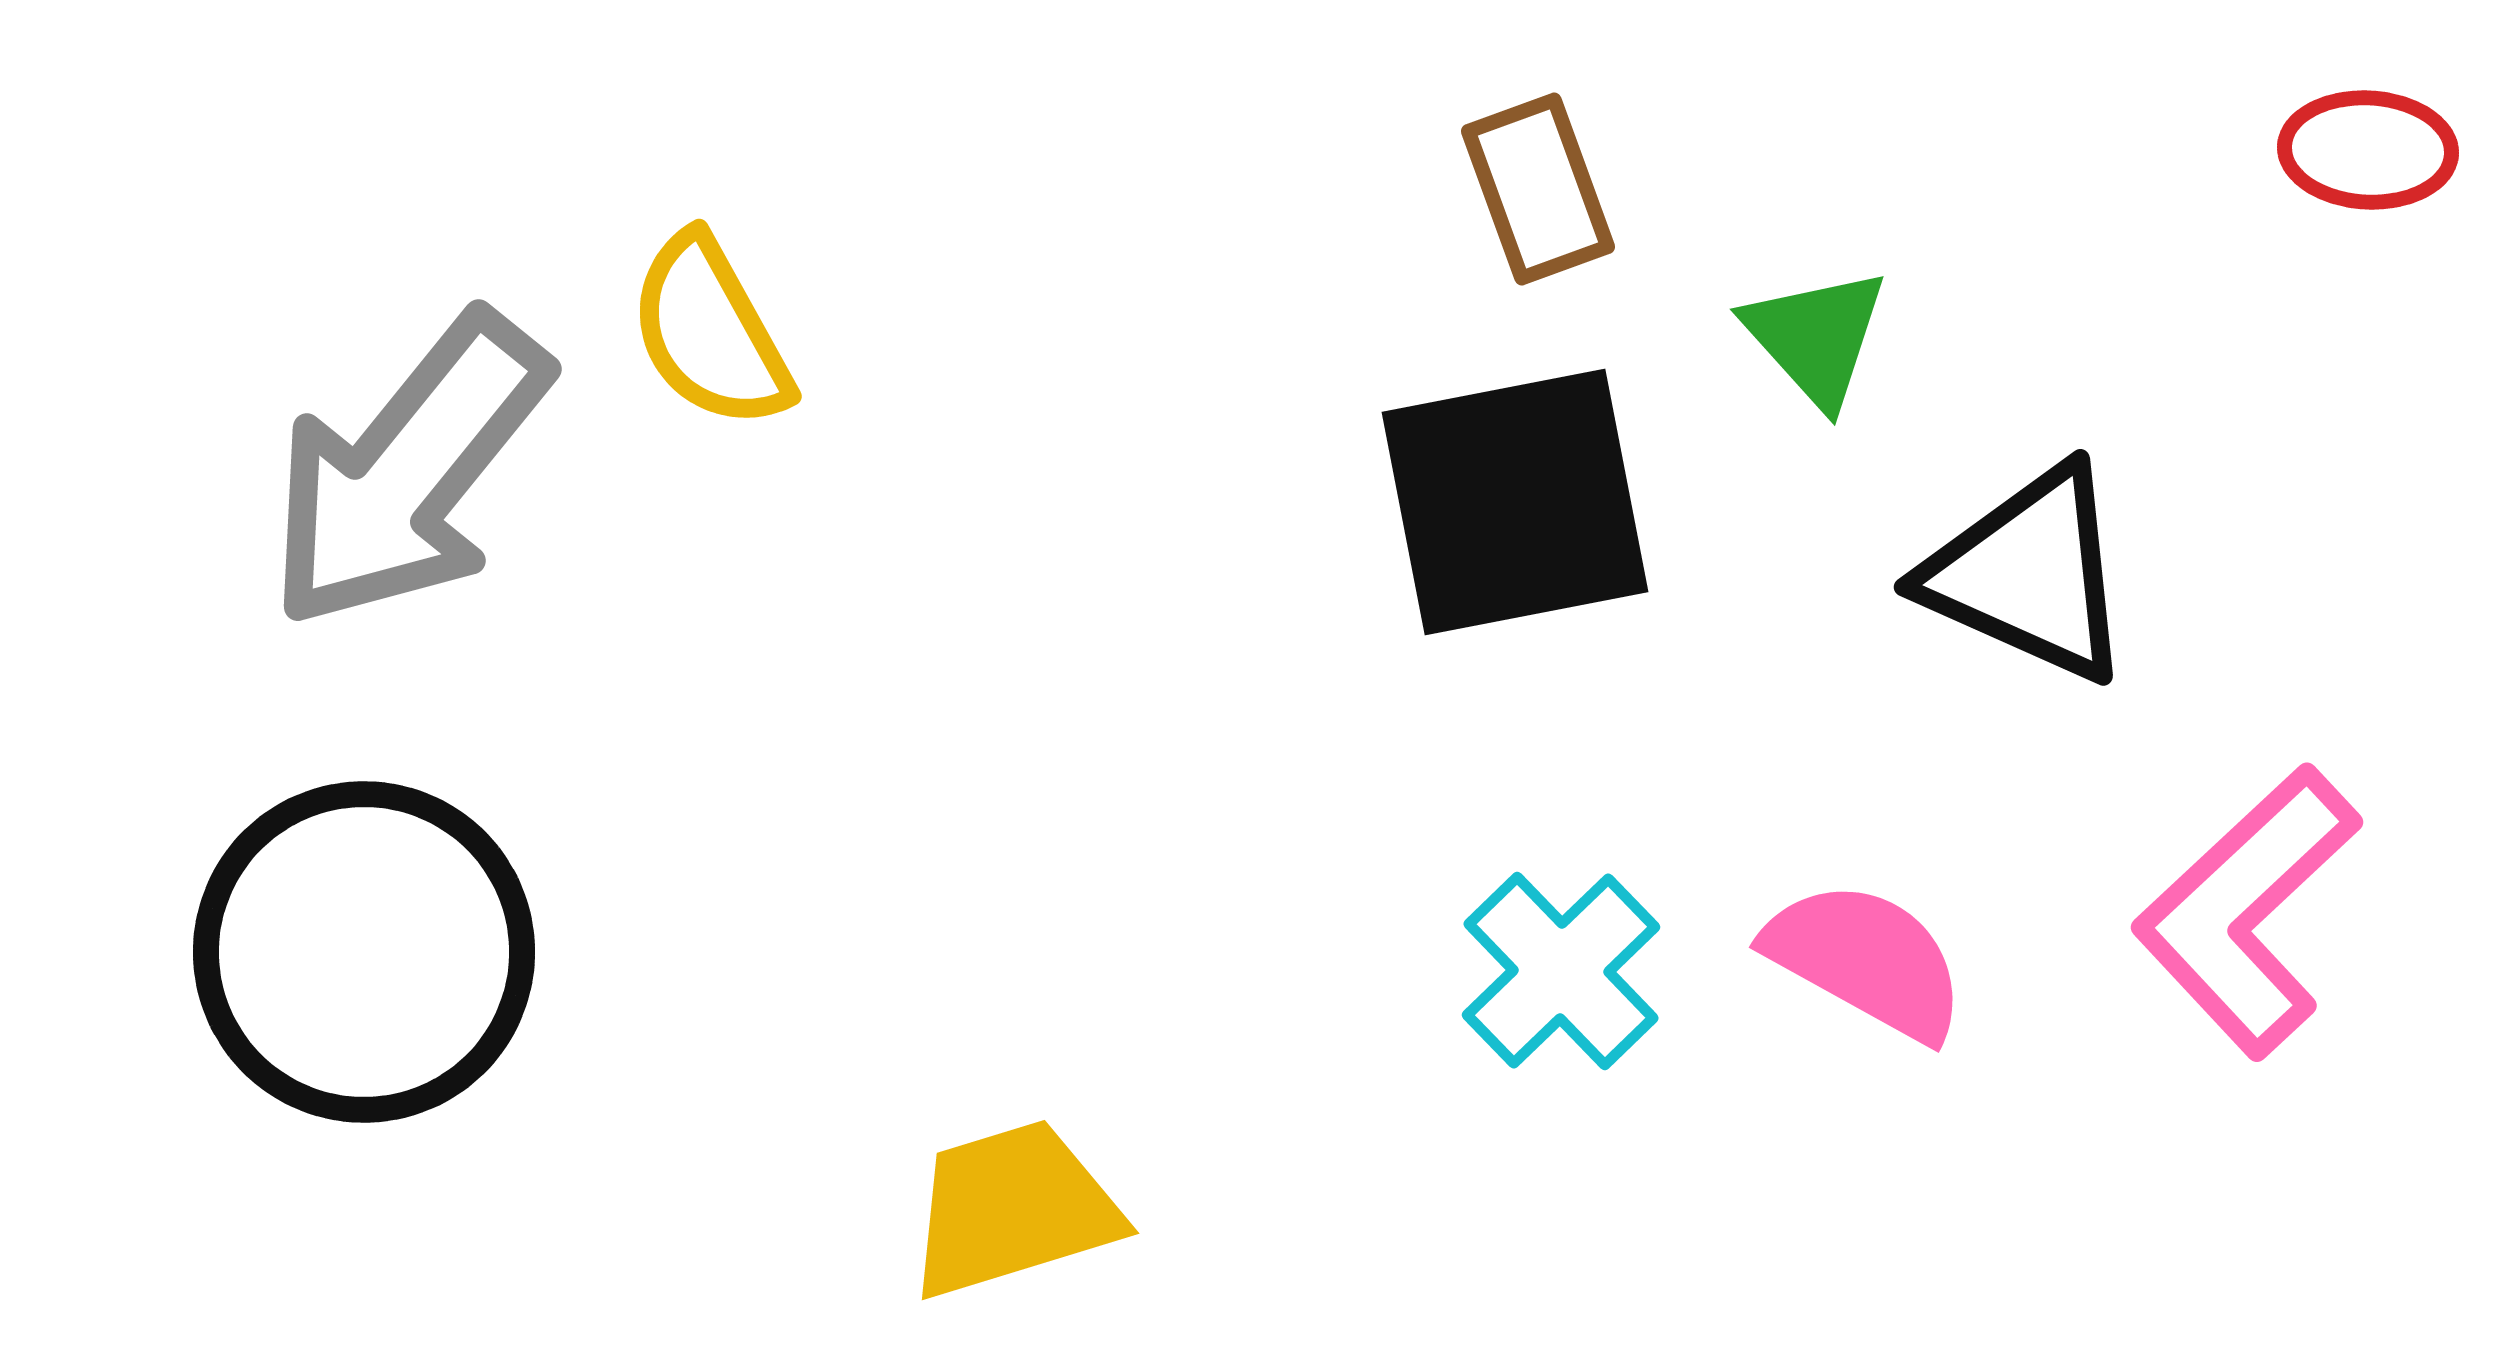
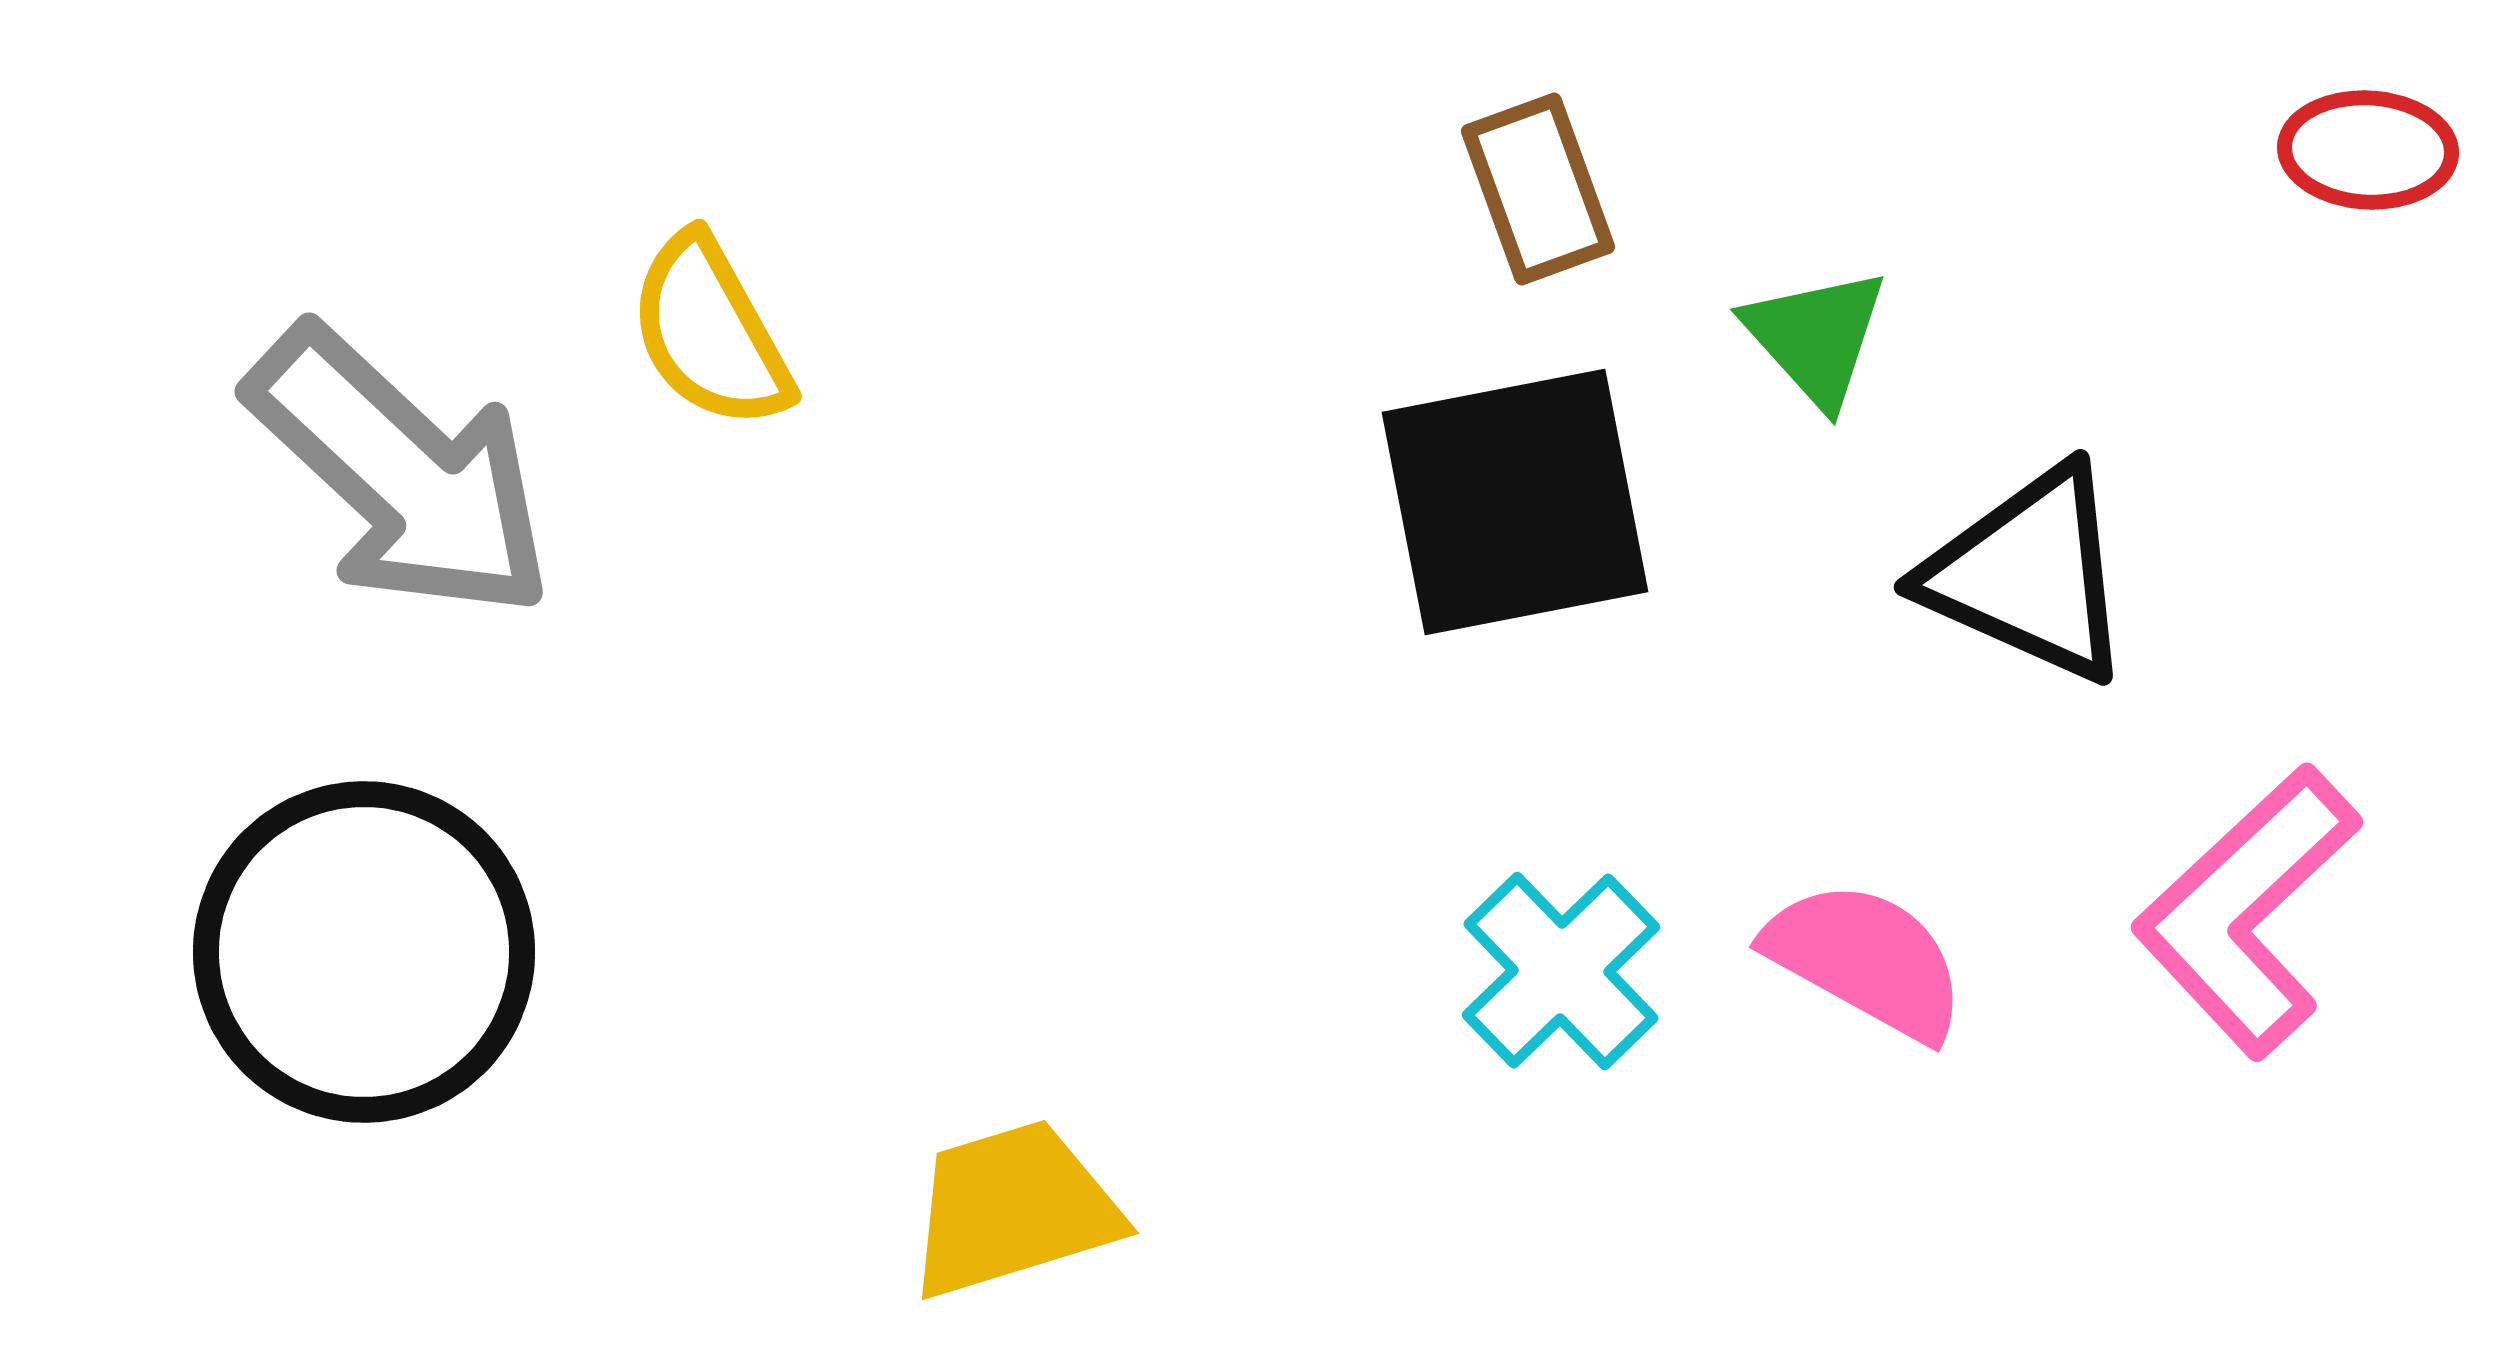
gray arrow: moved 7 px left, 2 px down; rotated 86 degrees counterclockwise
